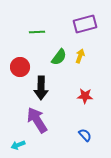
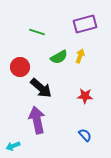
green line: rotated 21 degrees clockwise
green semicircle: rotated 24 degrees clockwise
black arrow: rotated 50 degrees counterclockwise
purple arrow: rotated 20 degrees clockwise
cyan arrow: moved 5 px left, 1 px down
